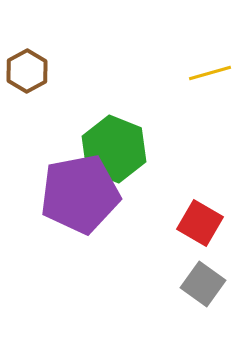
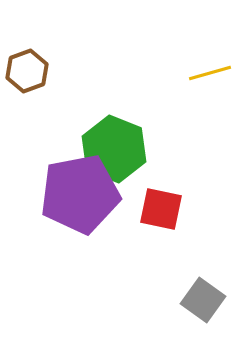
brown hexagon: rotated 9 degrees clockwise
red square: moved 39 px left, 14 px up; rotated 18 degrees counterclockwise
gray square: moved 16 px down
